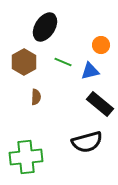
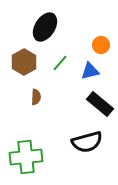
green line: moved 3 px left, 1 px down; rotated 72 degrees counterclockwise
